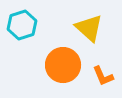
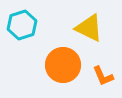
yellow triangle: rotated 16 degrees counterclockwise
